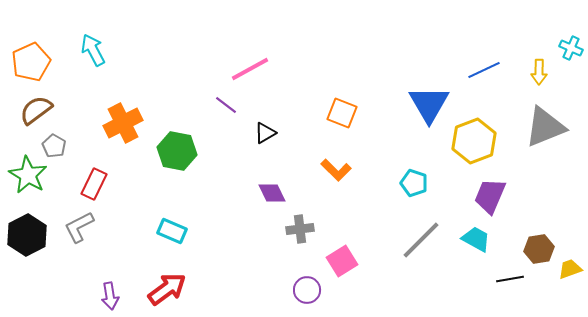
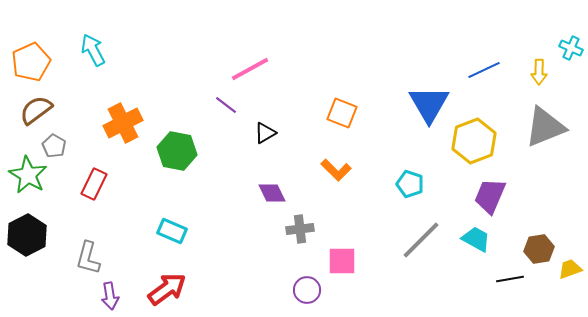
cyan pentagon: moved 4 px left, 1 px down
gray L-shape: moved 9 px right, 31 px down; rotated 48 degrees counterclockwise
pink square: rotated 32 degrees clockwise
